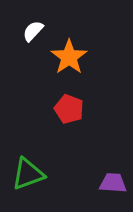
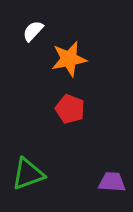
orange star: moved 2 px down; rotated 24 degrees clockwise
red pentagon: moved 1 px right
purple trapezoid: moved 1 px left, 1 px up
